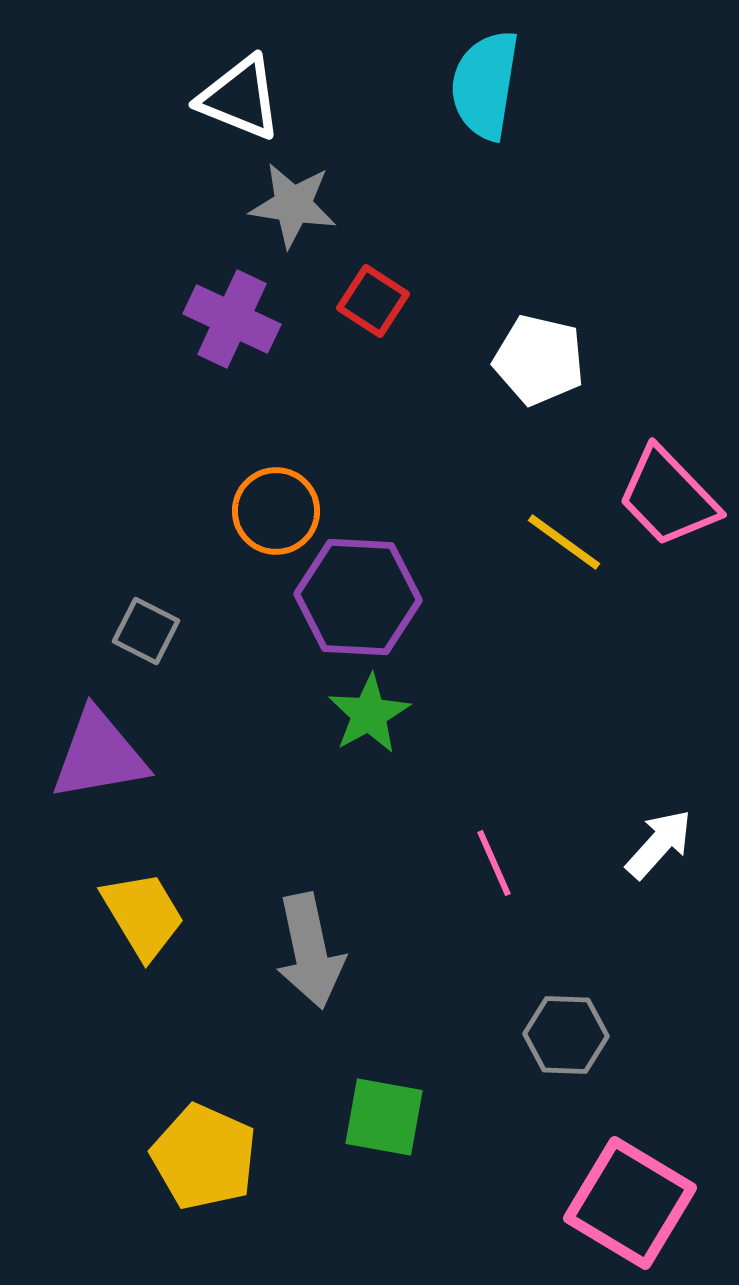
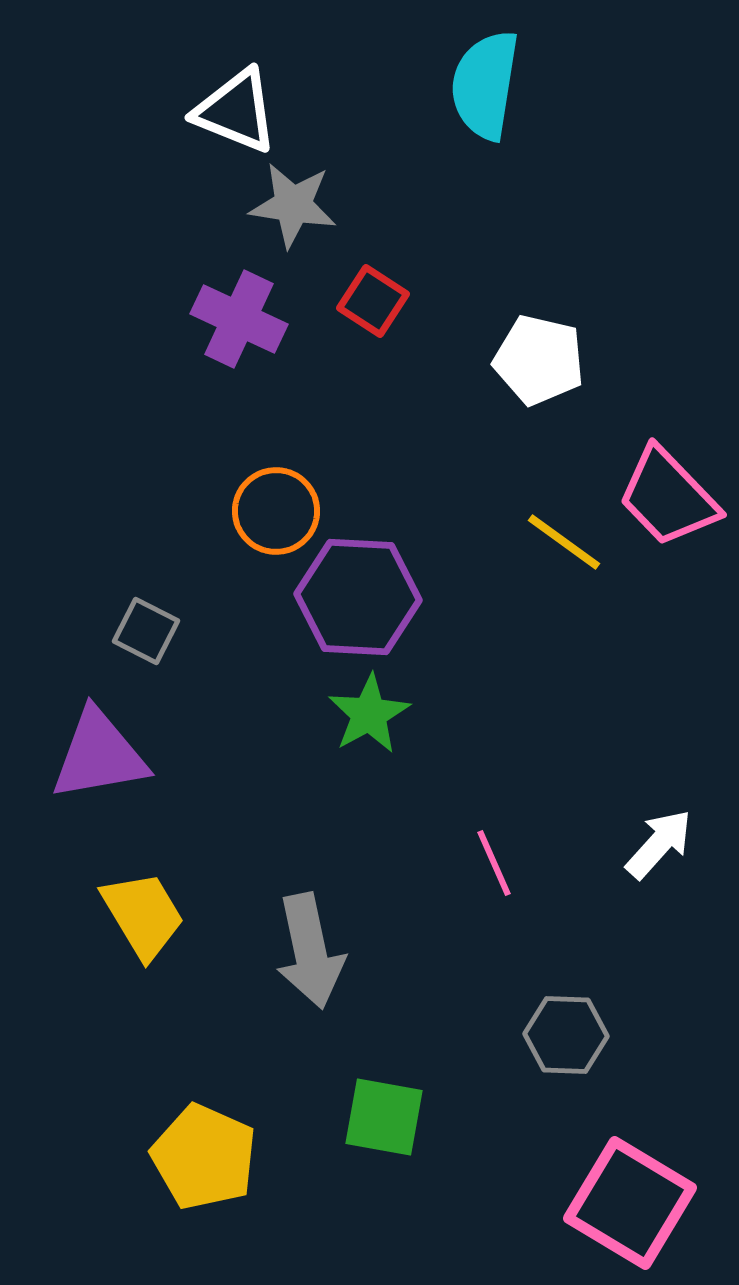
white triangle: moved 4 px left, 13 px down
purple cross: moved 7 px right
